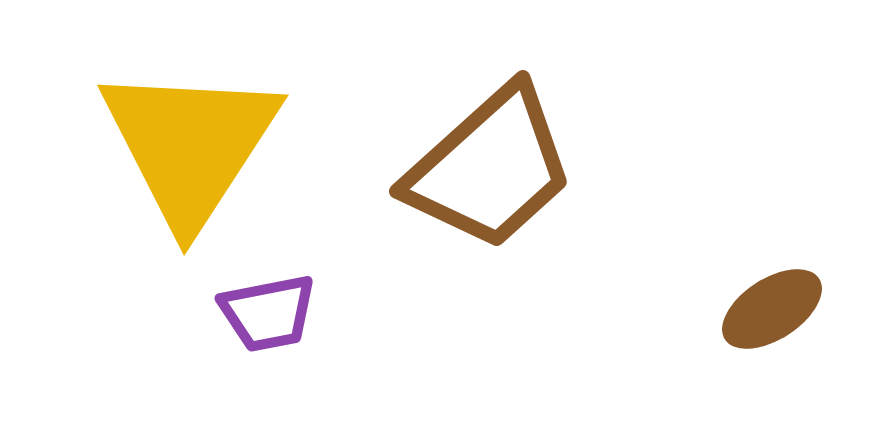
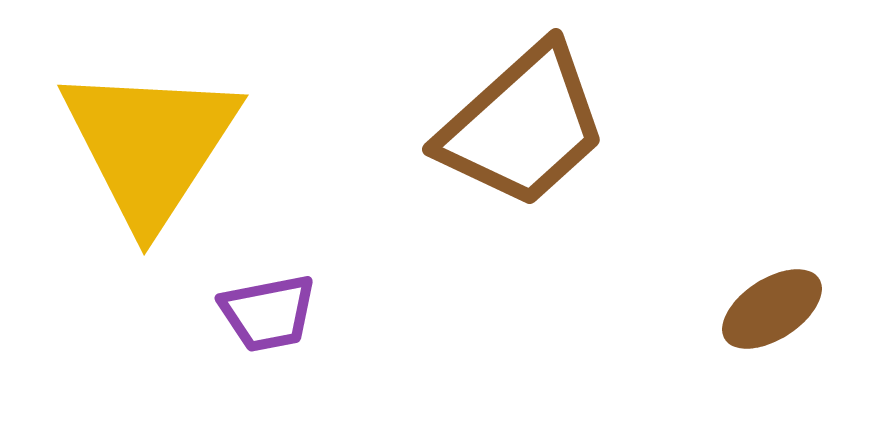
yellow triangle: moved 40 px left
brown trapezoid: moved 33 px right, 42 px up
